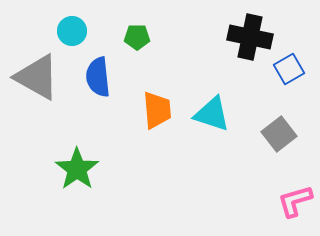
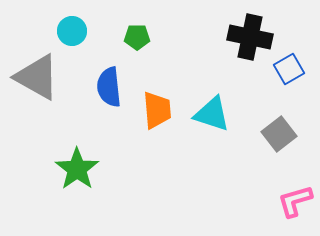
blue semicircle: moved 11 px right, 10 px down
